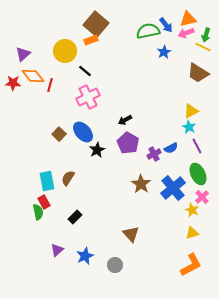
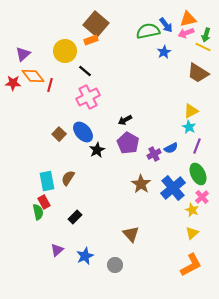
purple line at (197, 146): rotated 49 degrees clockwise
yellow triangle at (192, 233): rotated 24 degrees counterclockwise
